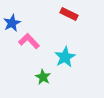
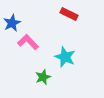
pink L-shape: moved 1 px left, 1 px down
cyan star: rotated 20 degrees counterclockwise
green star: rotated 21 degrees clockwise
